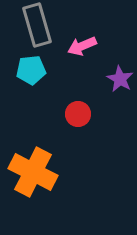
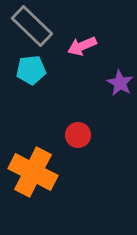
gray rectangle: moved 5 px left, 1 px down; rotated 30 degrees counterclockwise
purple star: moved 4 px down
red circle: moved 21 px down
